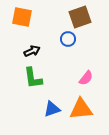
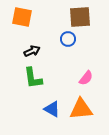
brown square: rotated 15 degrees clockwise
blue triangle: rotated 48 degrees clockwise
